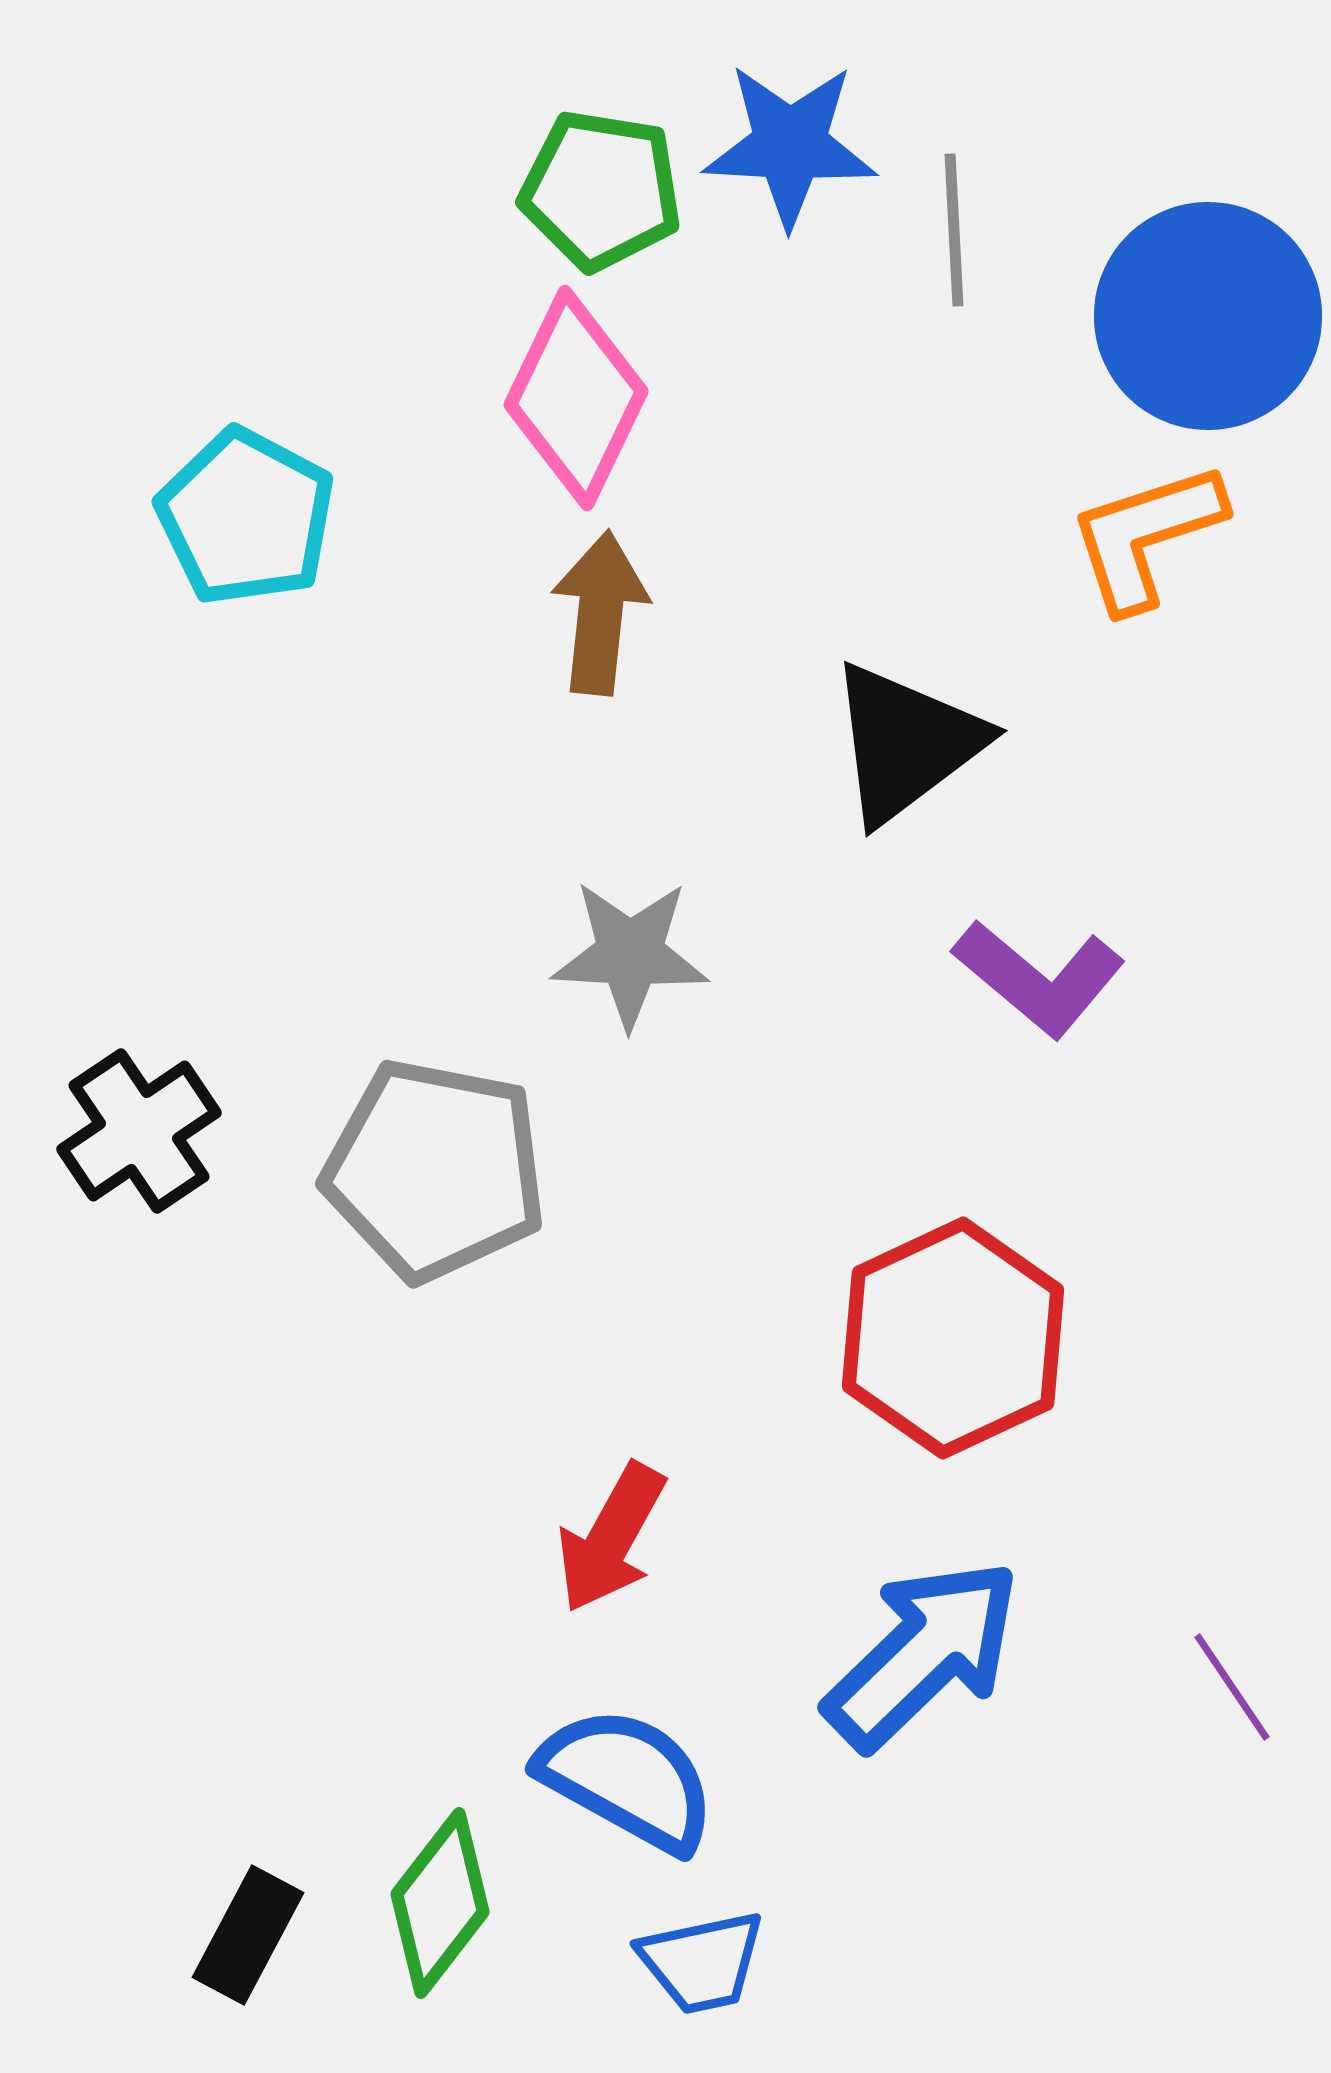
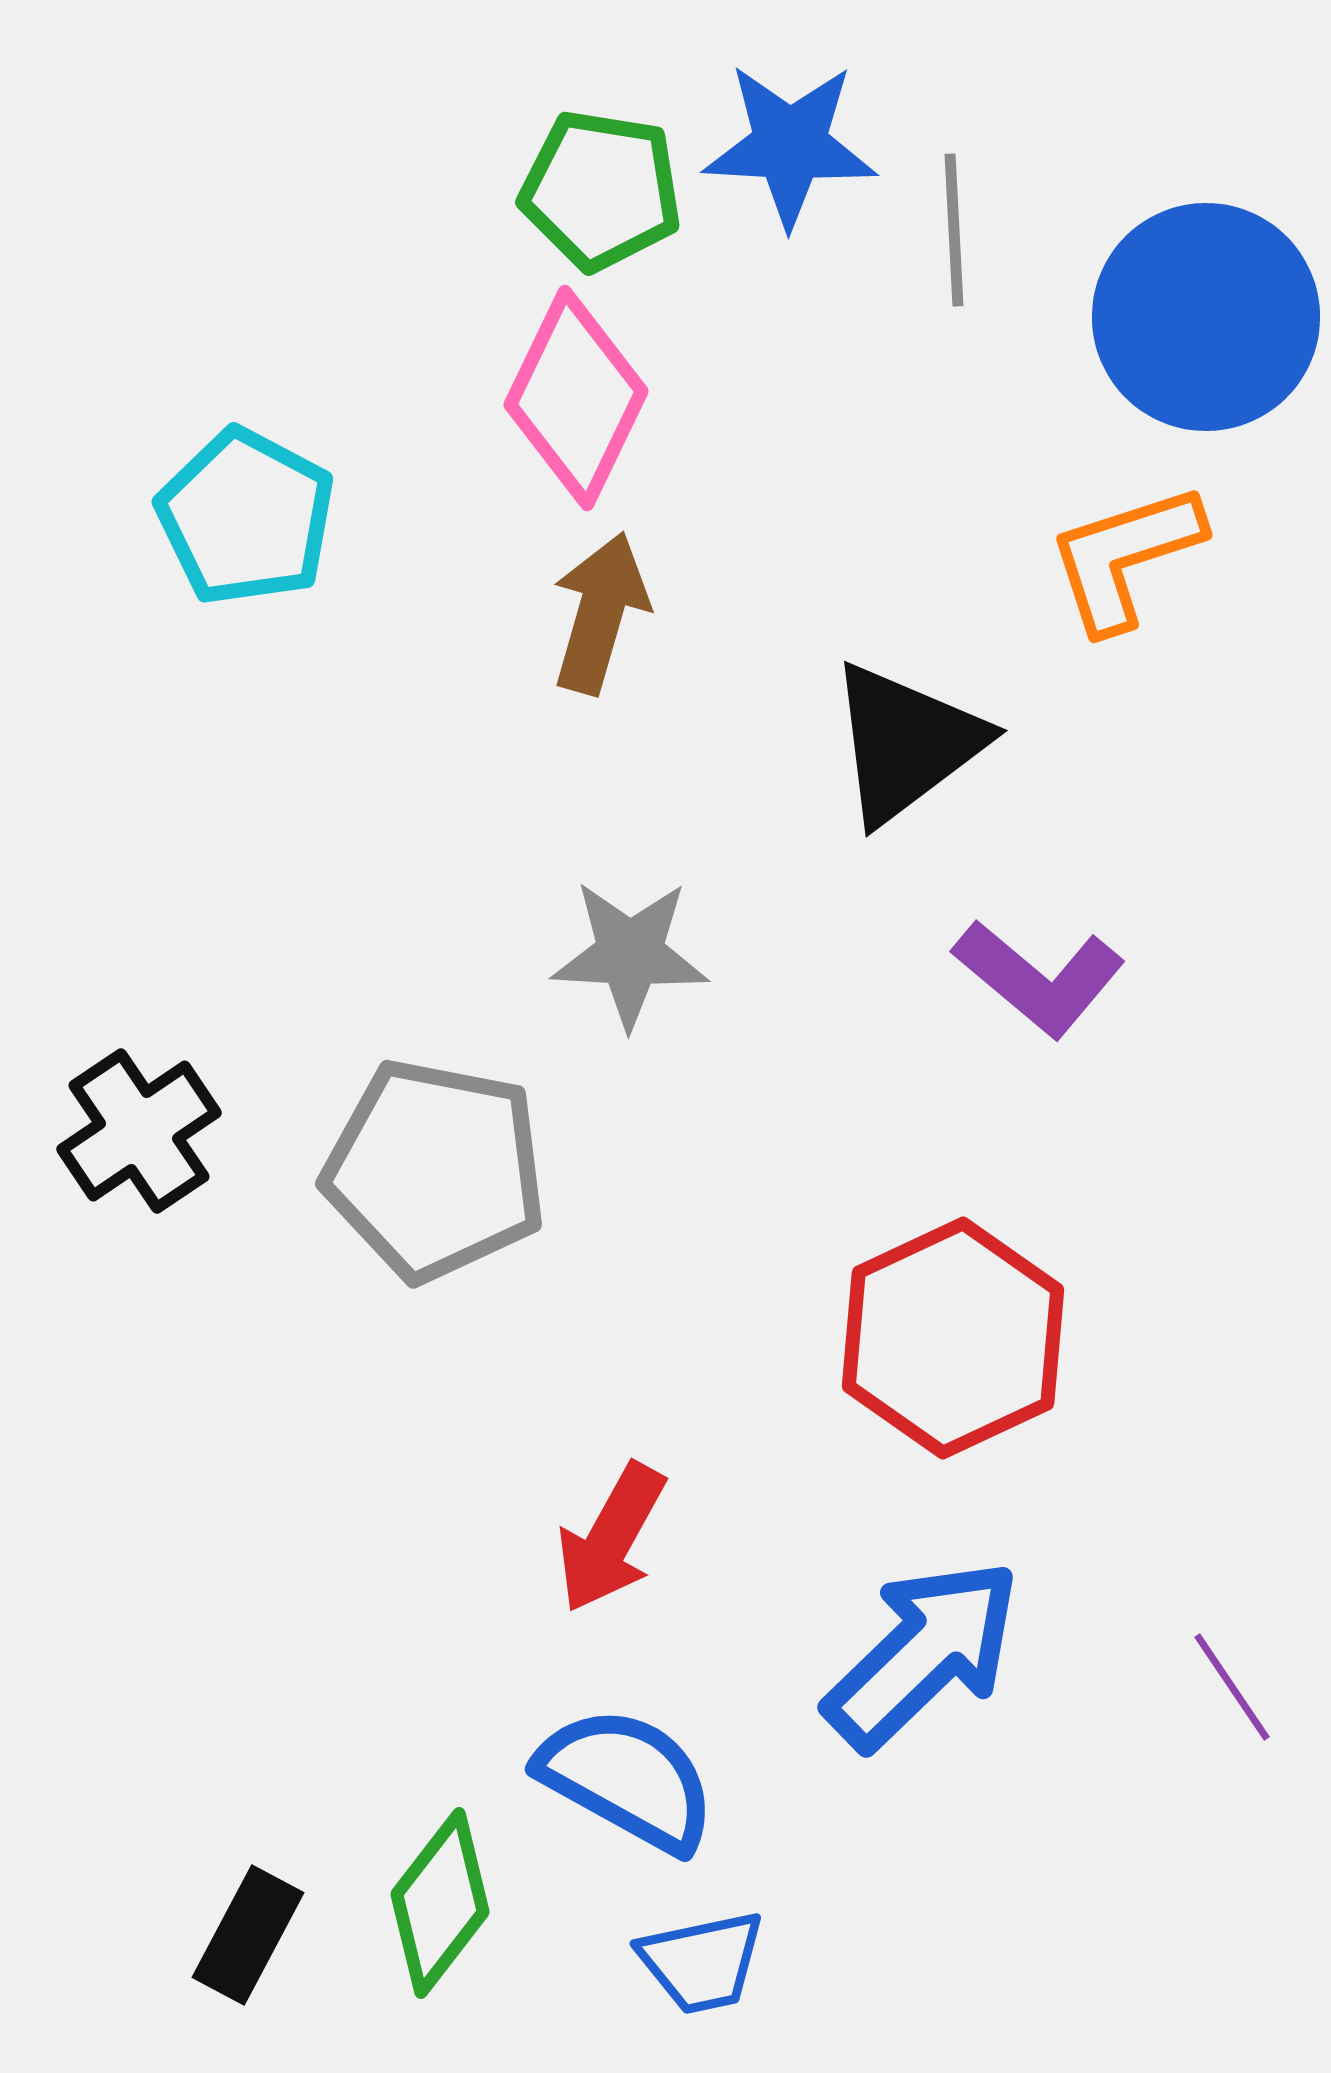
blue circle: moved 2 px left, 1 px down
orange L-shape: moved 21 px left, 21 px down
brown arrow: rotated 10 degrees clockwise
